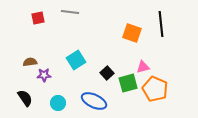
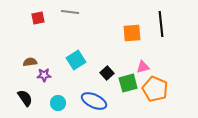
orange square: rotated 24 degrees counterclockwise
